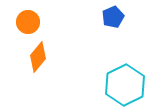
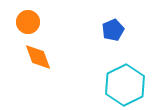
blue pentagon: moved 13 px down
orange diamond: rotated 60 degrees counterclockwise
